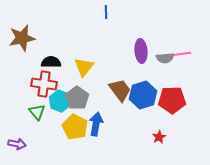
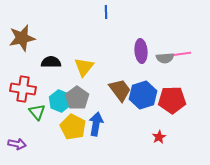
red cross: moved 21 px left, 5 px down
yellow pentagon: moved 2 px left
